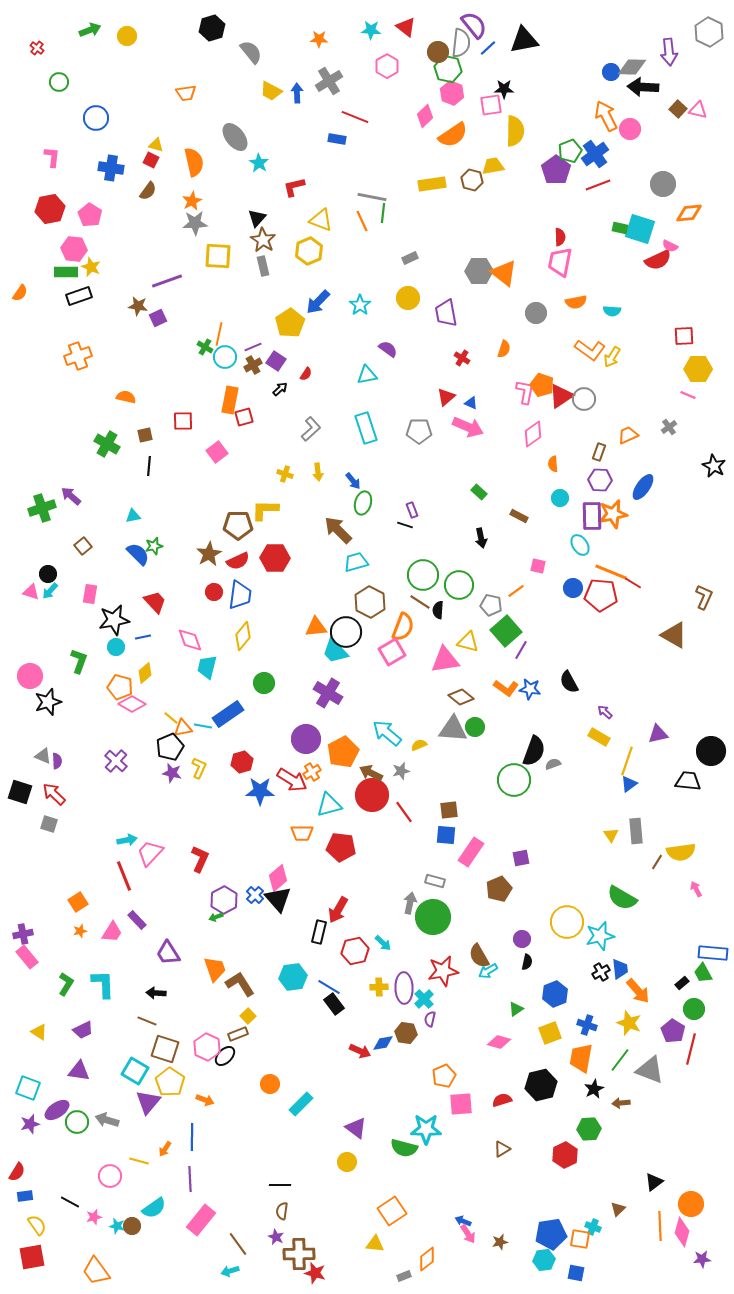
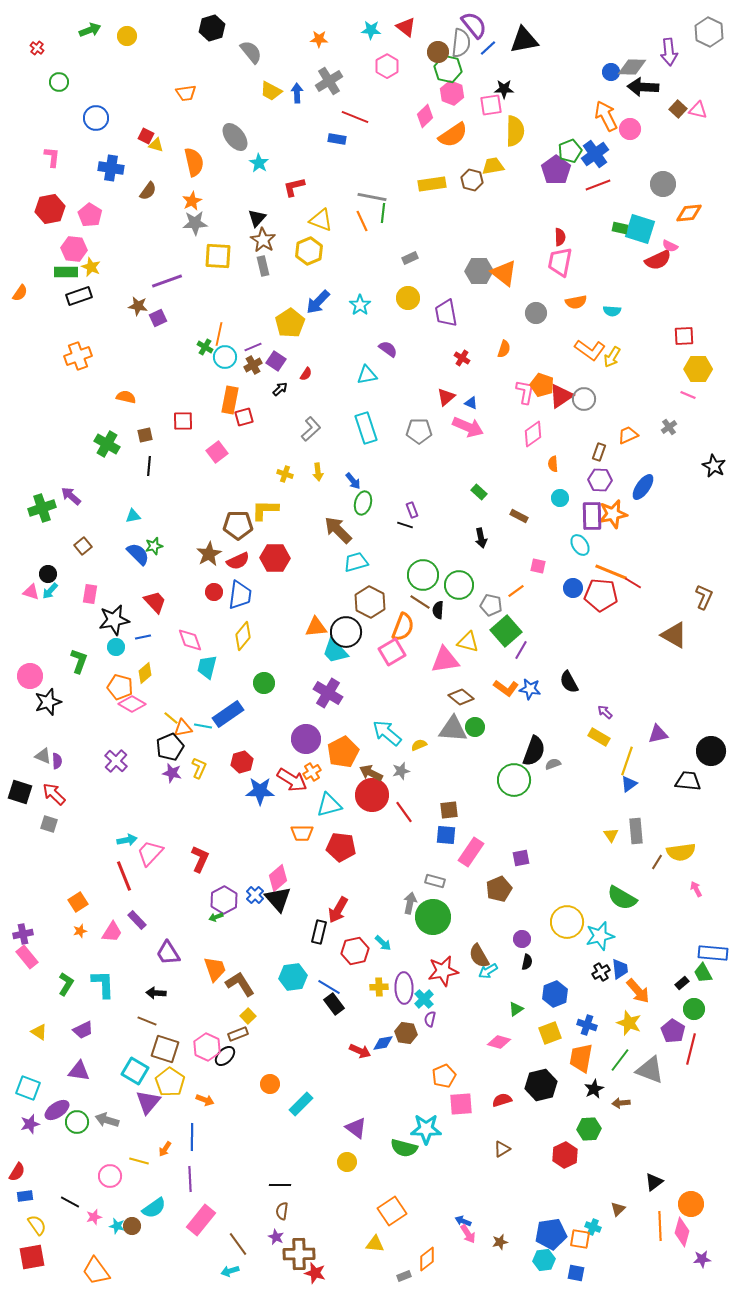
red square at (151, 160): moved 5 px left, 24 px up
